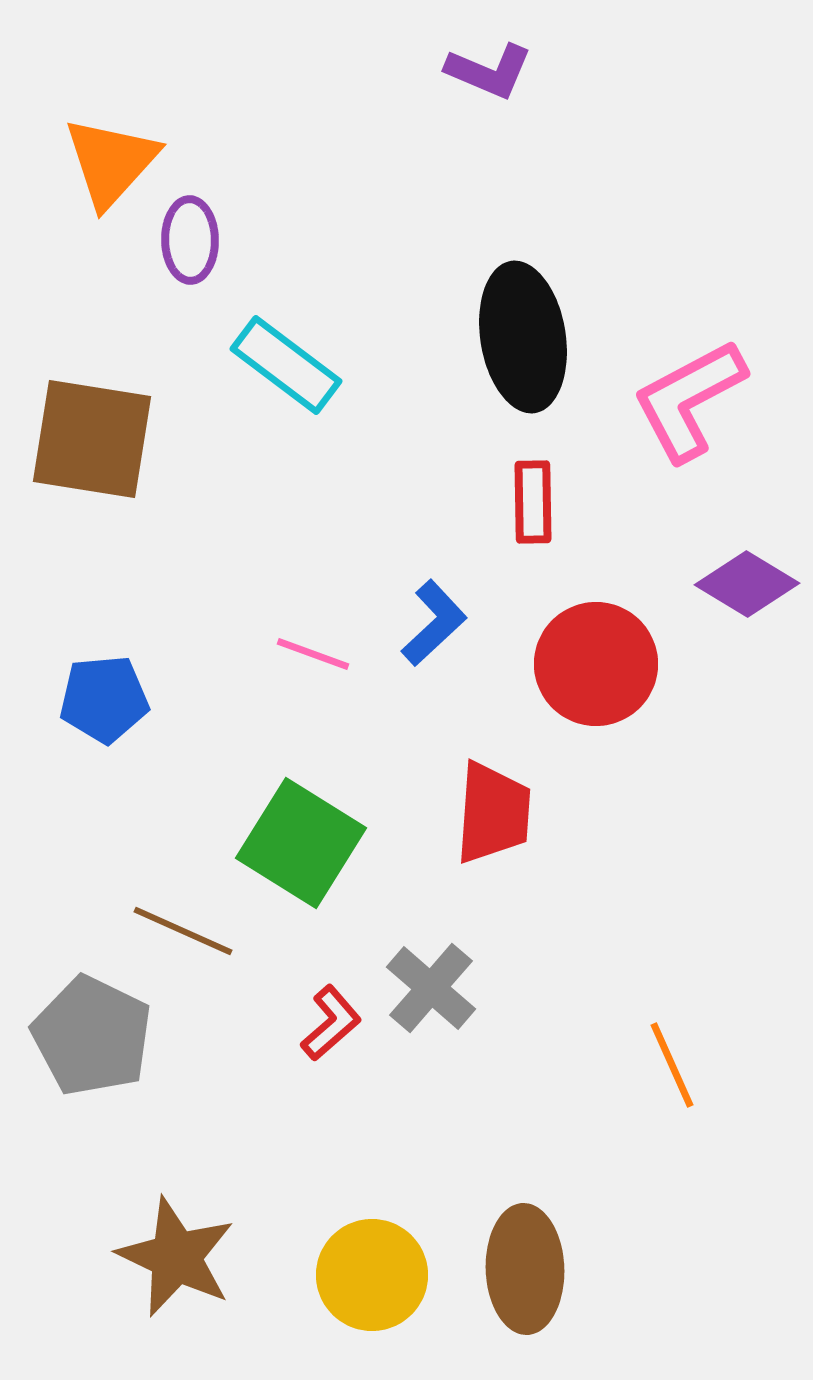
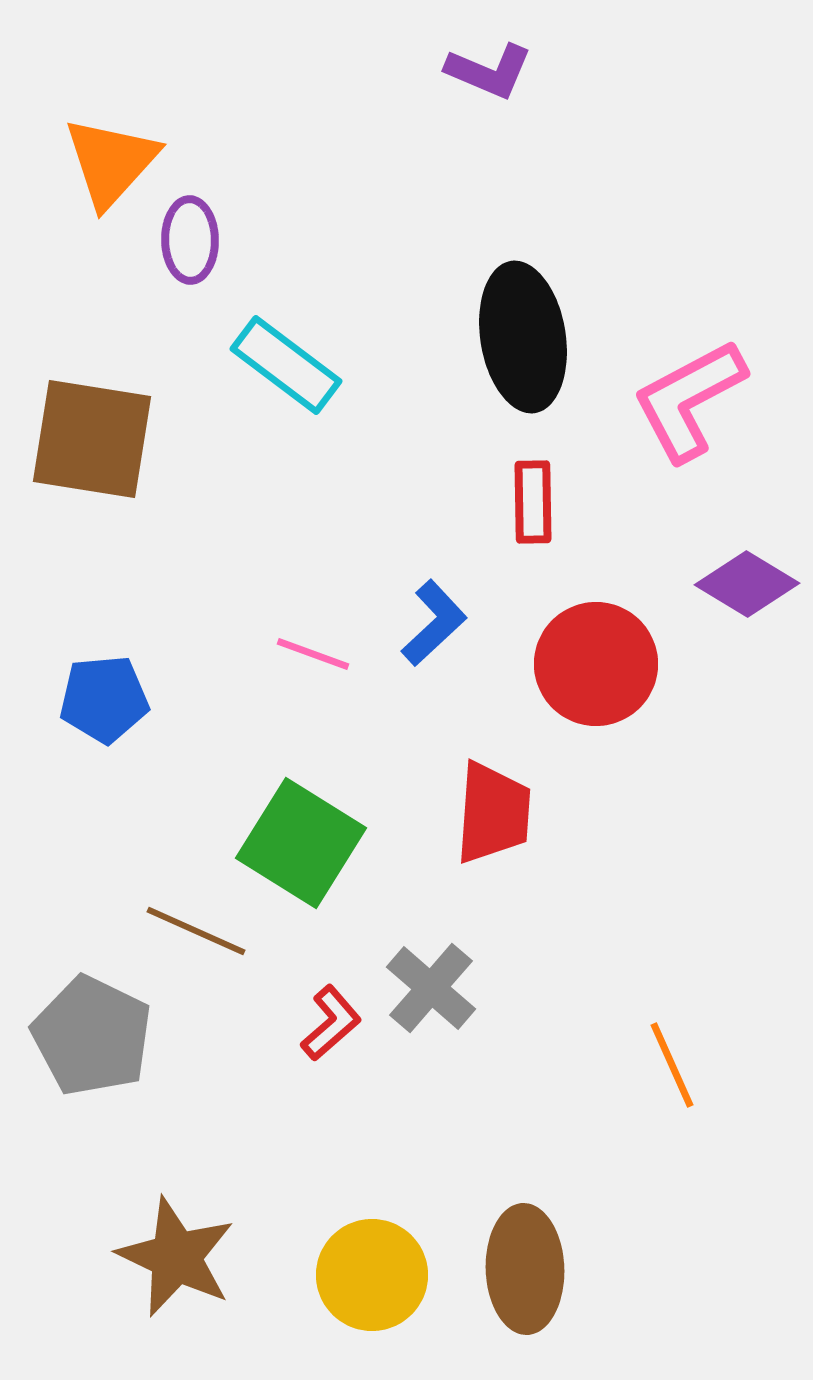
brown line: moved 13 px right
